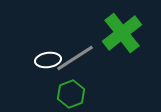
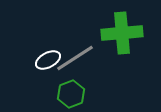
green cross: rotated 33 degrees clockwise
white ellipse: rotated 20 degrees counterclockwise
